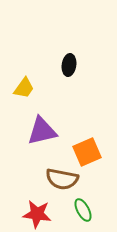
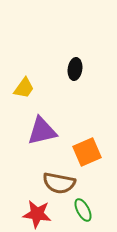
black ellipse: moved 6 px right, 4 px down
brown semicircle: moved 3 px left, 4 px down
